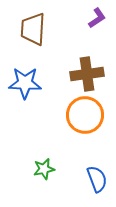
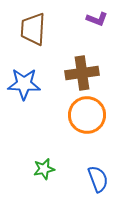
purple L-shape: moved 1 px down; rotated 55 degrees clockwise
brown cross: moved 5 px left, 1 px up
blue star: moved 1 px left, 1 px down
orange circle: moved 2 px right
blue semicircle: moved 1 px right
